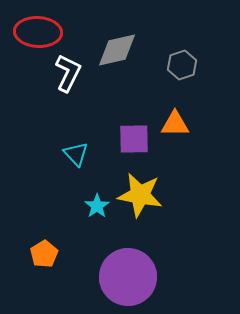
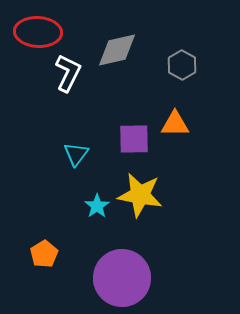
gray hexagon: rotated 12 degrees counterclockwise
cyan triangle: rotated 20 degrees clockwise
purple circle: moved 6 px left, 1 px down
